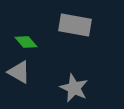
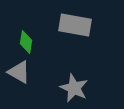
green diamond: rotated 50 degrees clockwise
